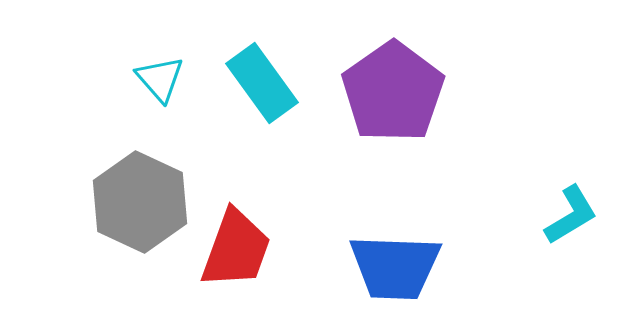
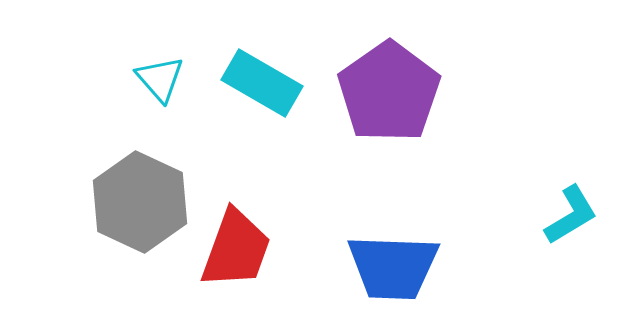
cyan rectangle: rotated 24 degrees counterclockwise
purple pentagon: moved 4 px left
blue trapezoid: moved 2 px left
